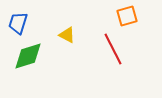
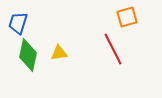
orange square: moved 1 px down
yellow triangle: moved 8 px left, 18 px down; rotated 36 degrees counterclockwise
green diamond: moved 1 px up; rotated 60 degrees counterclockwise
